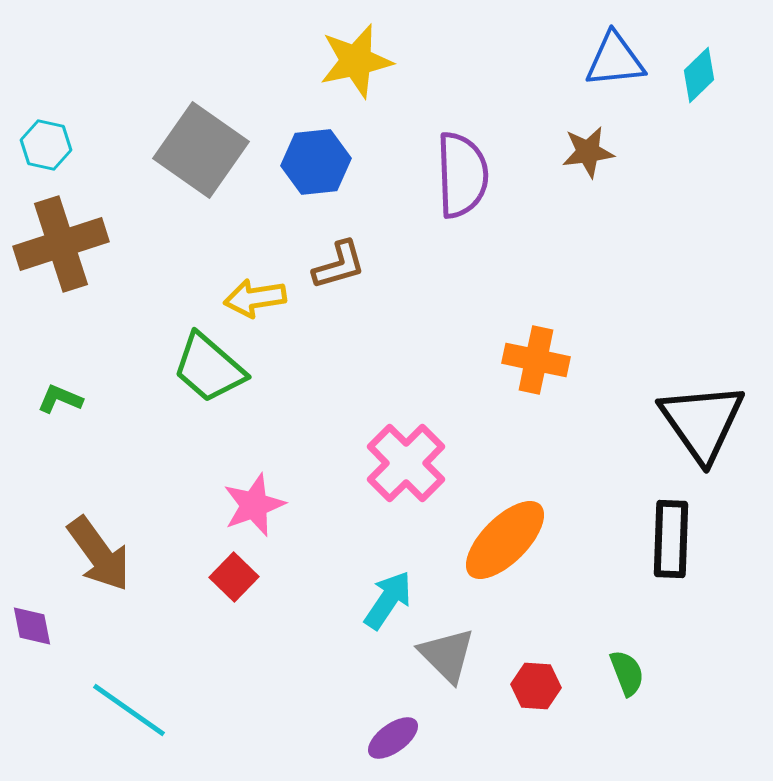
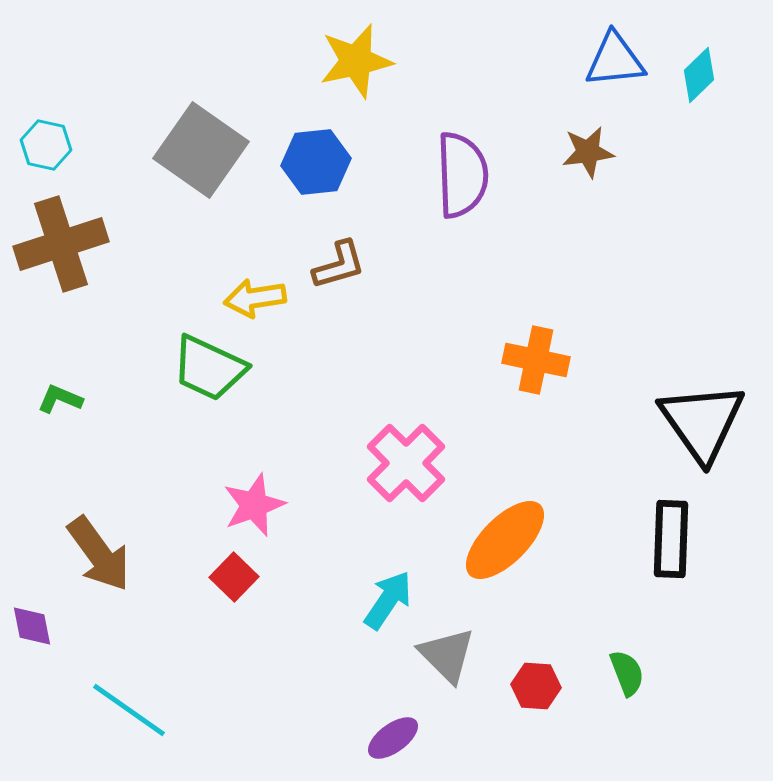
green trapezoid: rotated 16 degrees counterclockwise
